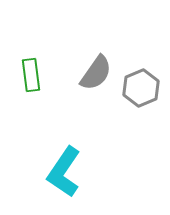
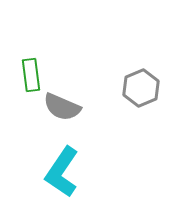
gray semicircle: moved 34 px left, 34 px down; rotated 78 degrees clockwise
cyan L-shape: moved 2 px left
